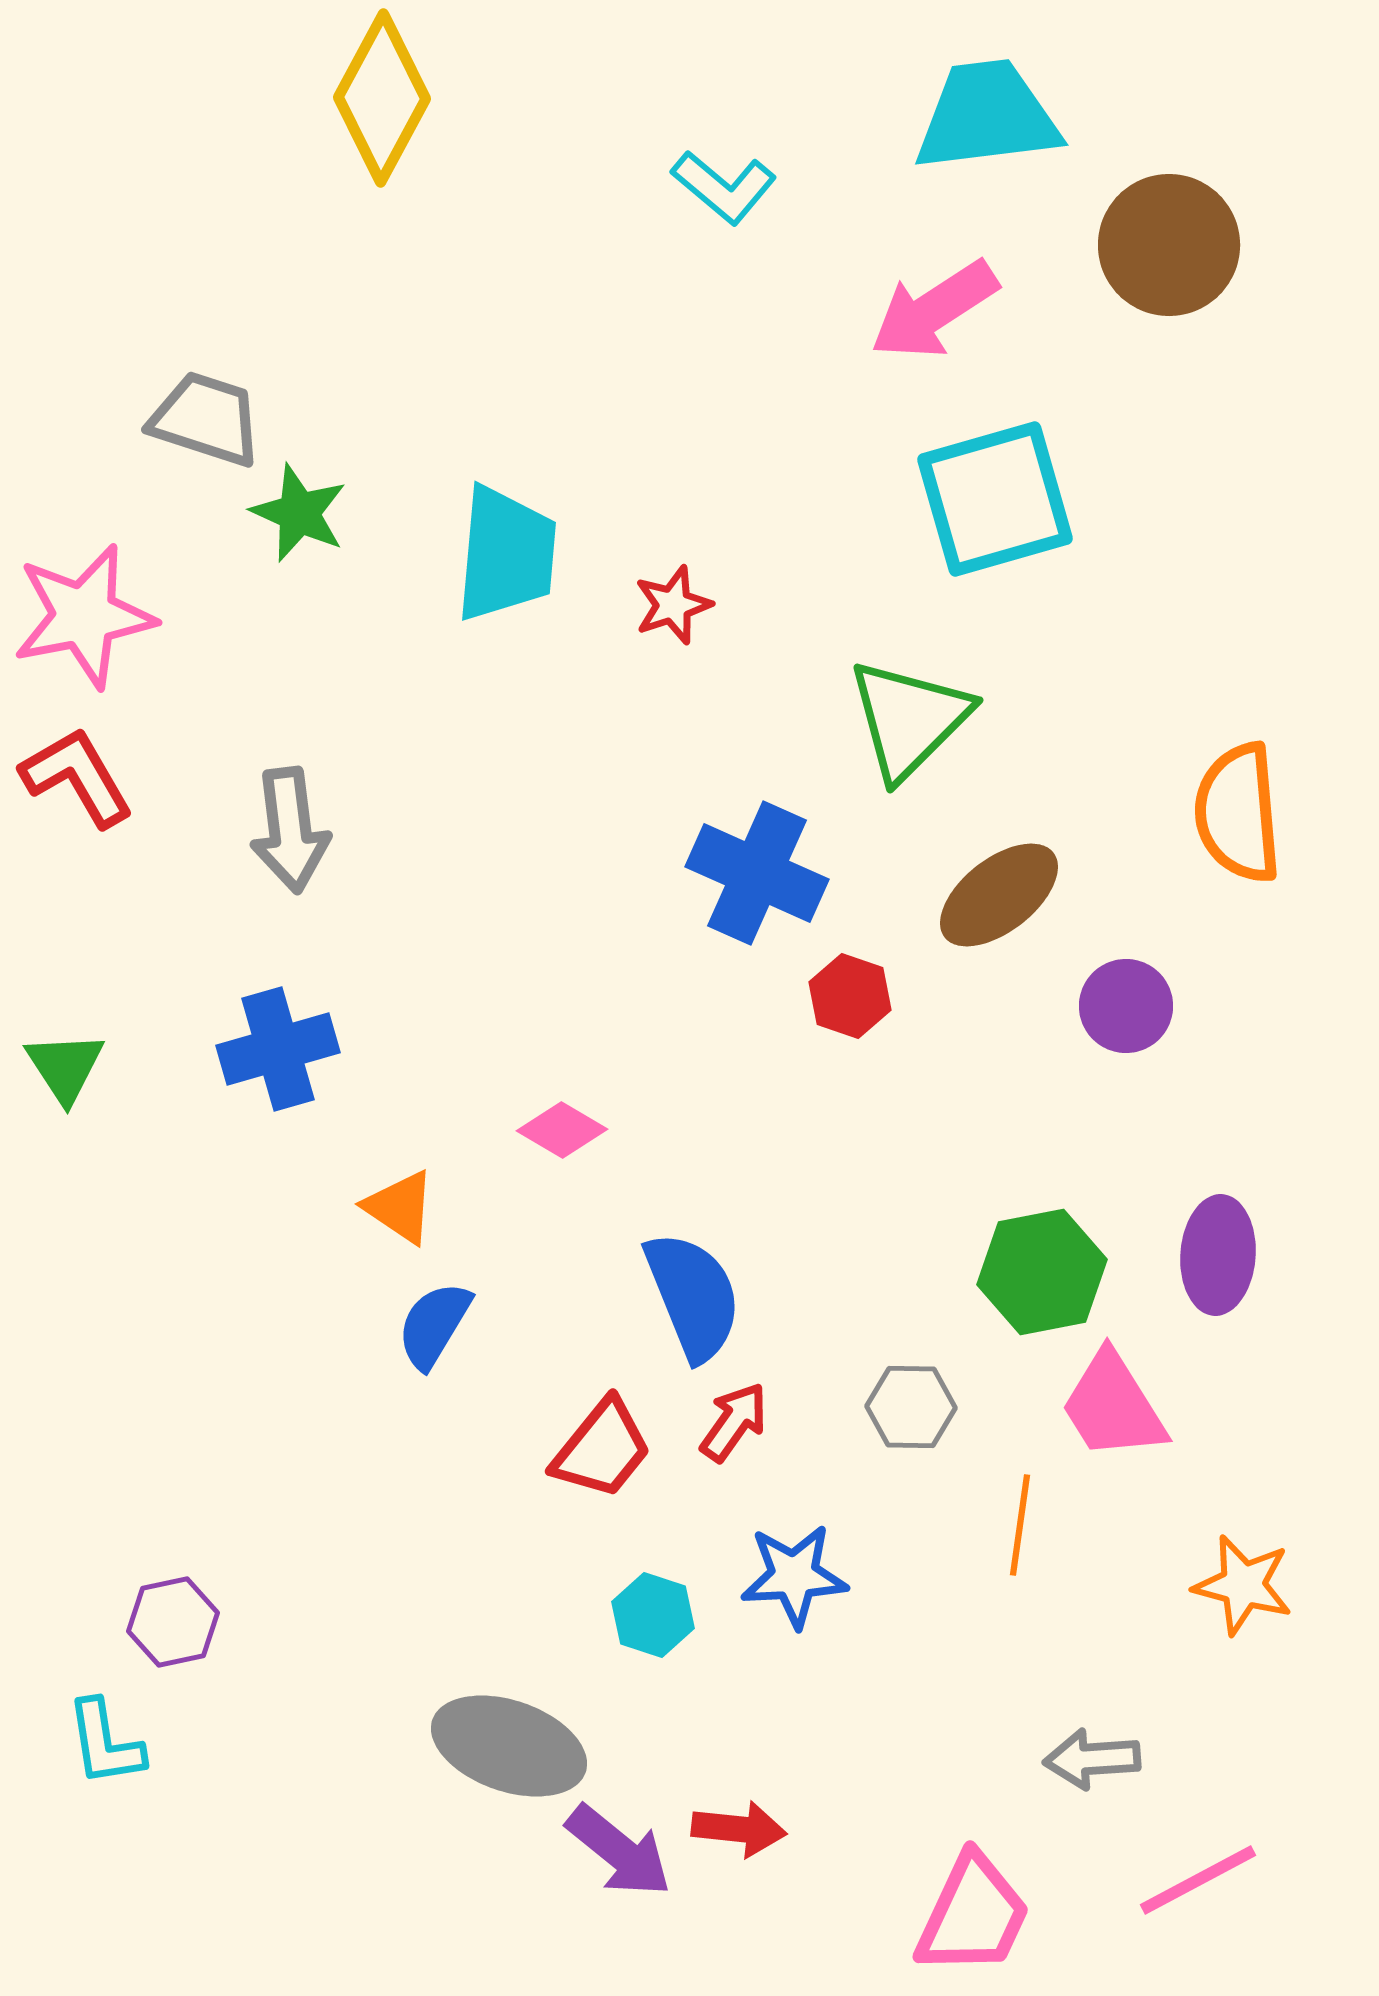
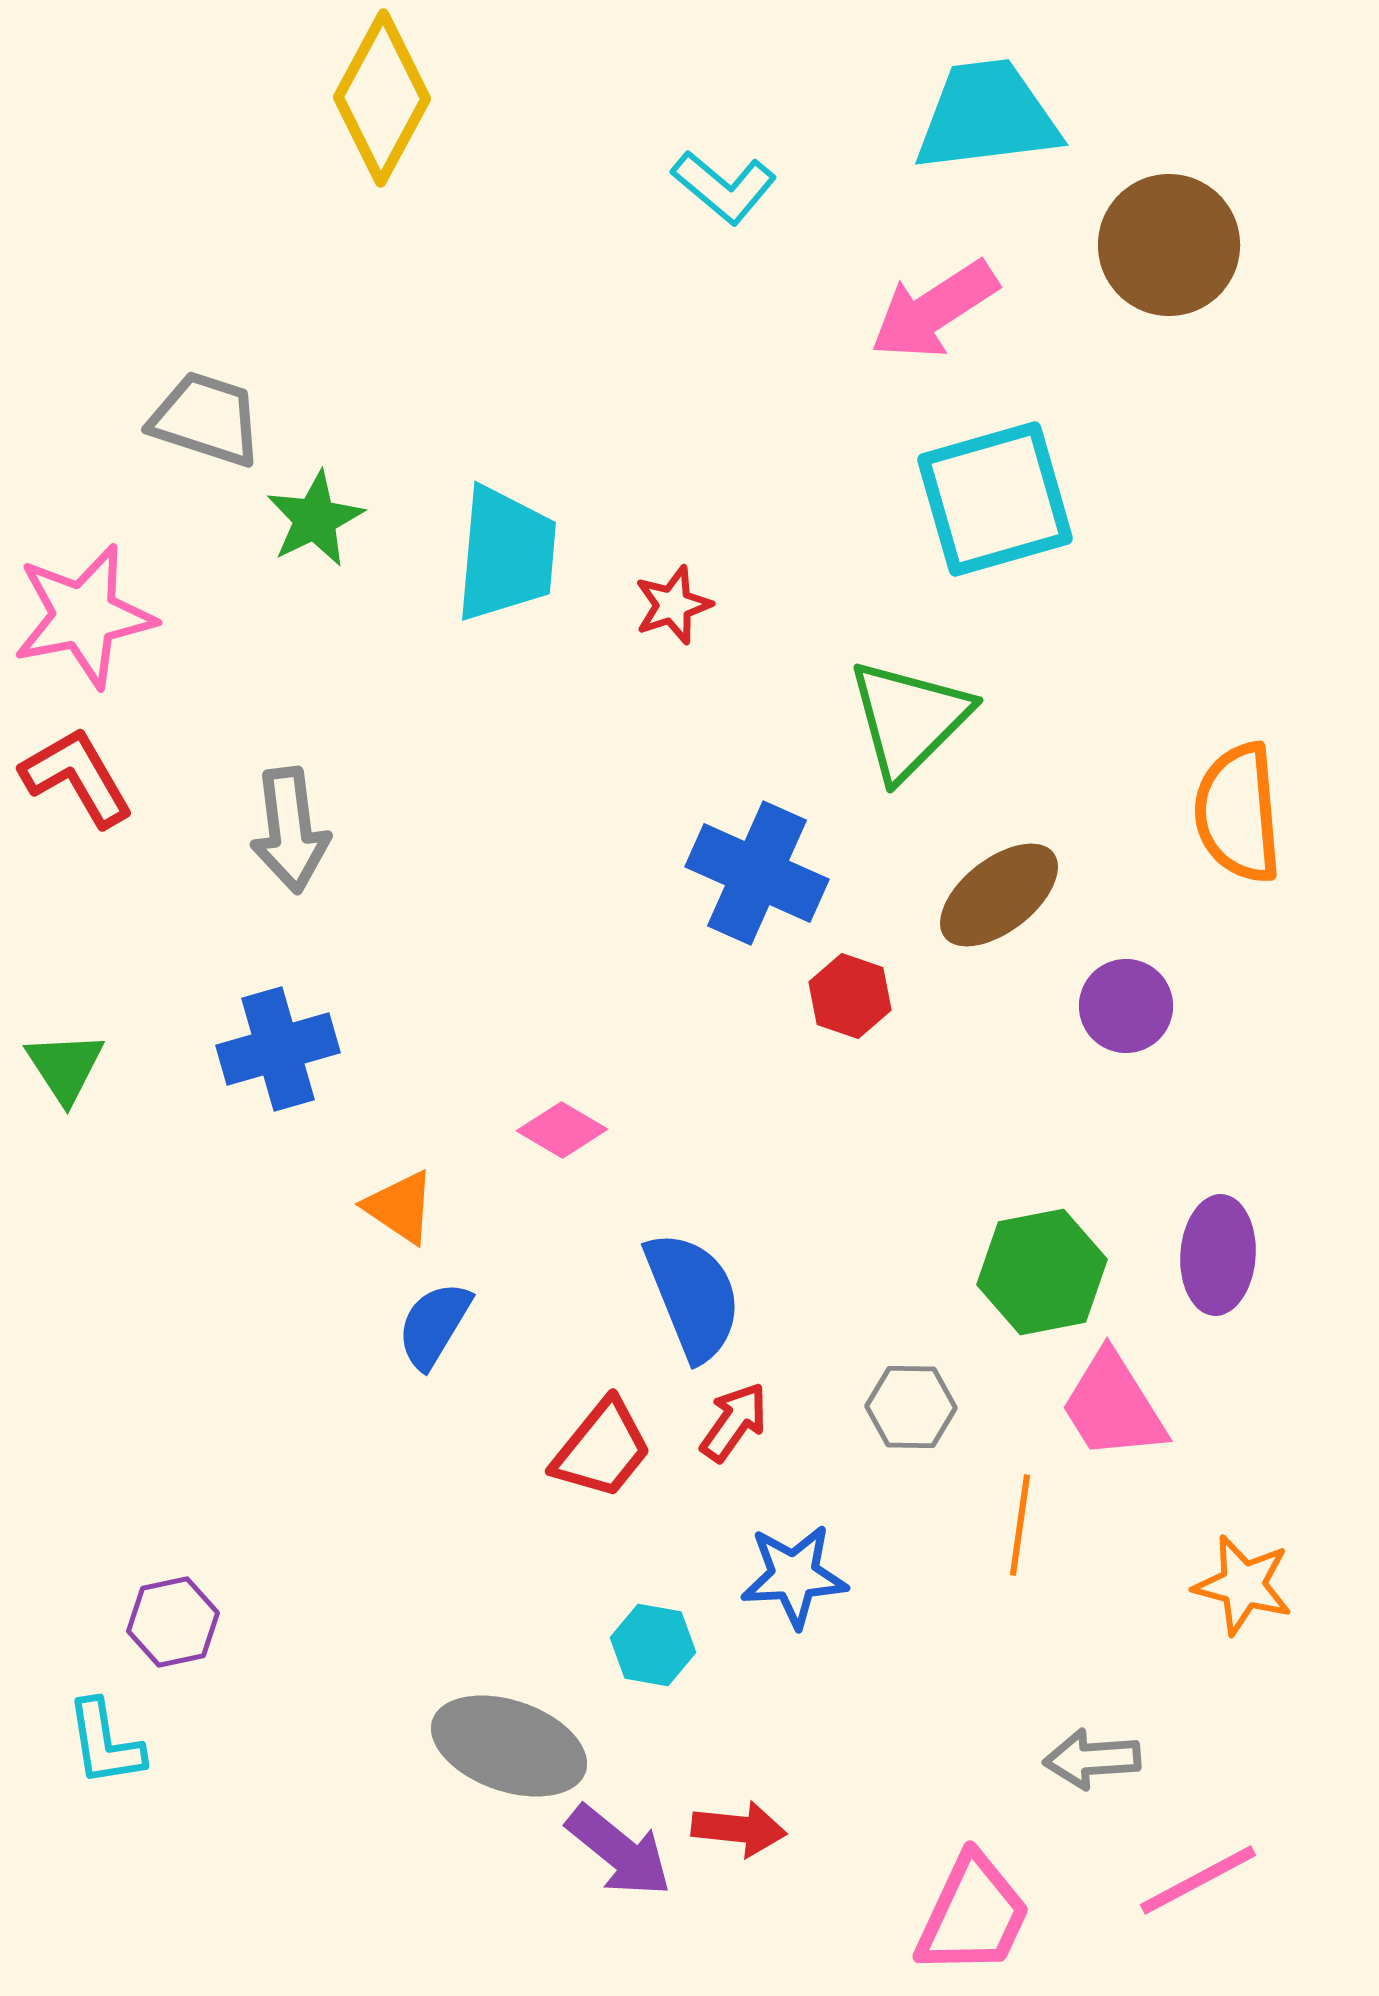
green star at (299, 513): moved 16 px right, 6 px down; rotated 22 degrees clockwise
cyan hexagon at (653, 1615): moved 30 px down; rotated 8 degrees counterclockwise
